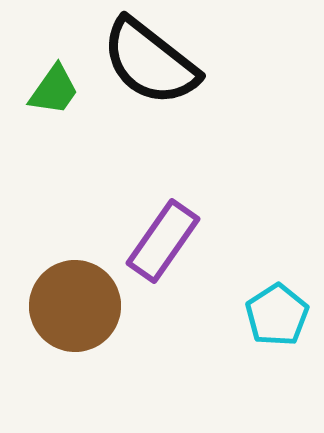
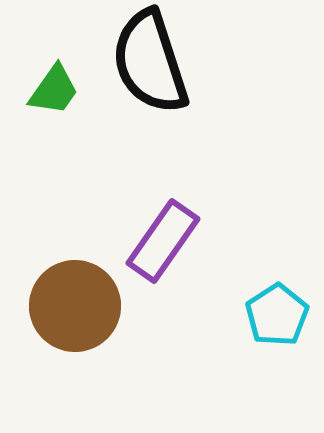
black semicircle: rotated 34 degrees clockwise
